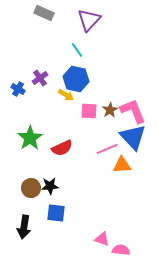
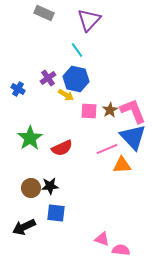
purple cross: moved 8 px right
black arrow: rotated 55 degrees clockwise
